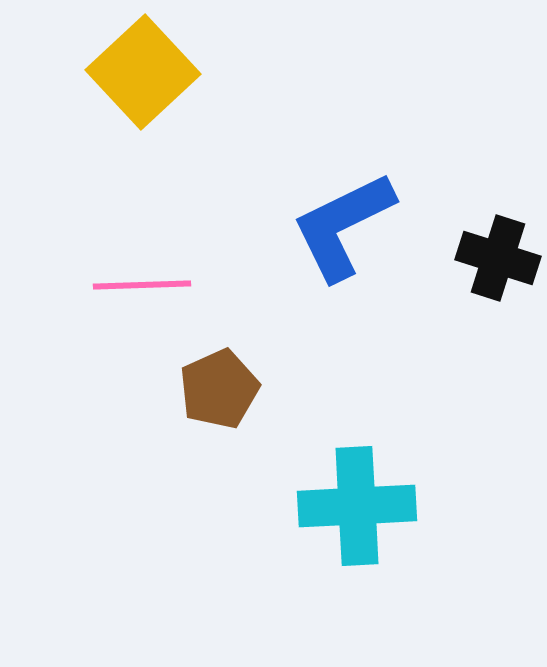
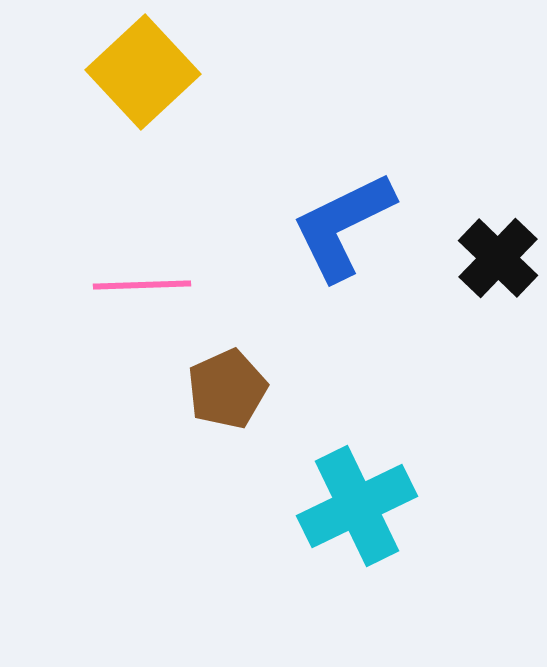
black cross: rotated 26 degrees clockwise
brown pentagon: moved 8 px right
cyan cross: rotated 23 degrees counterclockwise
